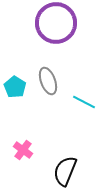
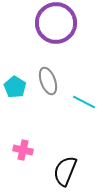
pink cross: rotated 24 degrees counterclockwise
